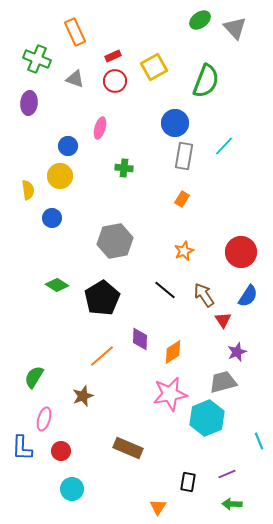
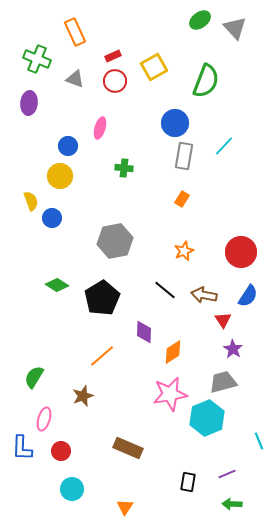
yellow semicircle at (28, 190): moved 3 px right, 11 px down; rotated 12 degrees counterclockwise
brown arrow at (204, 295): rotated 45 degrees counterclockwise
purple diamond at (140, 339): moved 4 px right, 7 px up
purple star at (237, 352): moved 4 px left, 3 px up; rotated 18 degrees counterclockwise
orange triangle at (158, 507): moved 33 px left
